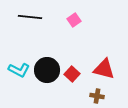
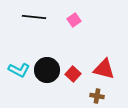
black line: moved 4 px right
red square: moved 1 px right
